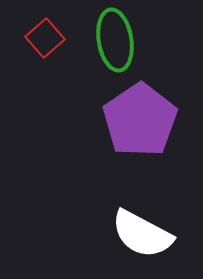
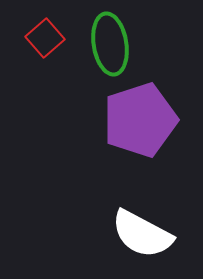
green ellipse: moved 5 px left, 4 px down
purple pentagon: rotated 16 degrees clockwise
